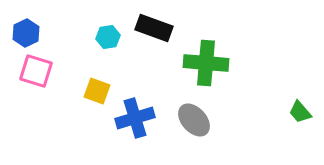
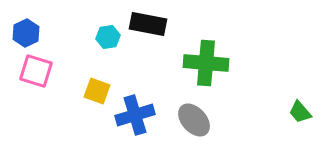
black rectangle: moved 6 px left, 4 px up; rotated 9 degrees counterclockwise
blue cross: moved 3 px up
